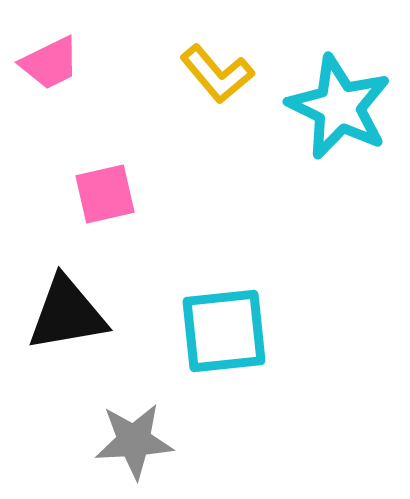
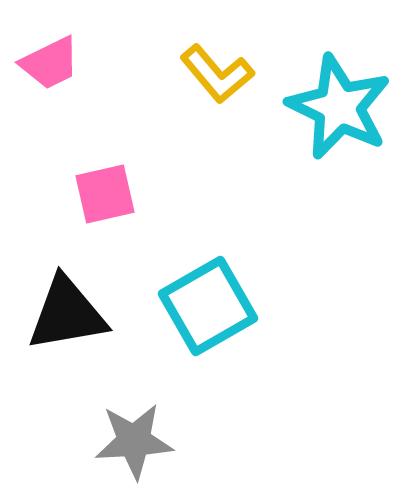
cyan square: moved 16 px left, 25 px up; rotated 24 degrees counterclockwise
